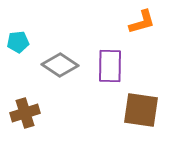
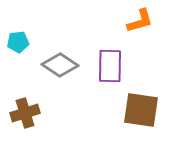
orange L-shape: moved 2 px left, 1 px up
